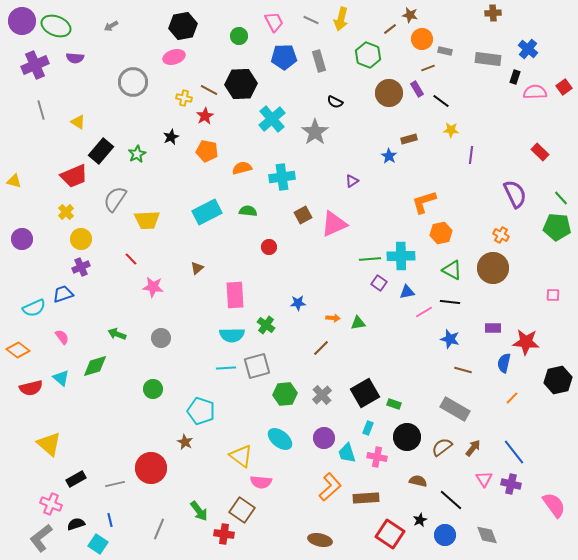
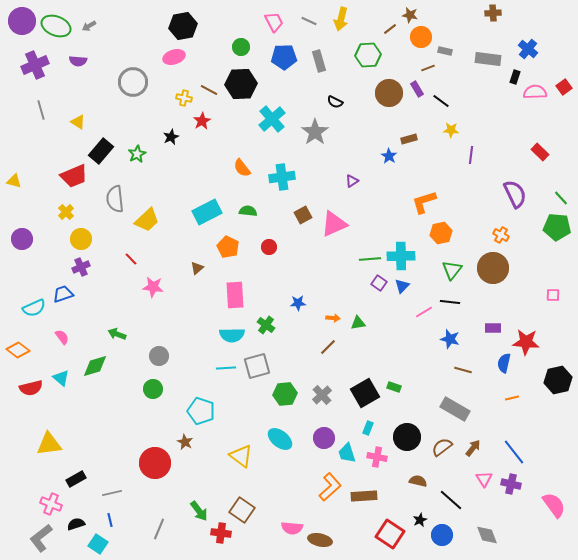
gray line at (311, 20): moved 2 px left, 1 px down
gray arrow at (111, 26): moved 22 px left
green circle at (239, 36): moved 2 px right, 11 px down
orange circle at (422, 39): moved 1 px left, 2 px up
green hexagon at (368, 55): rotated 25 degrees counterclockwise
purple semicircle at (75, 58): moved 3 px right, 3 px down
red star at (205, 116): moved 3 px left, 5 px down
orange pentagon at (207, 151): moved 21 px right, 96 px down; rotated 15 degrees clockwise
orange semicircle at (242, 168): rotated 114 degrees counterclockwise
gray semicircle at (115, 199): rotated 40 degrees counterclockwise
yellow trapezoid at (147, 220): rotated 40 degrees counterclockwise
green triangle at (452, 270): rotated 40 degrees clockwise
blue triangle at (407, 292): moved 5 px left, 6 px up; rotated 35 degrees counterclockwise
gray circle at (161, 338): moved 2 px left, 18 px down
brown line at (321, 348): moved 7 px right, 1 px up
orange line at (512, 398): rotated 32 degrees clockwise
green rectangle at (394, 404): moved 17 px up
yellow triangle at (49, 444): rotated 48 degrees counterclockwise
red circle at (151, 468): moved 4 px right, 5 px up
pink semicircle at (261, 482): moved 31 px right, 46 px down
gray line at (115, 484): moved 3 px left, 9 px down
brown rectangle at (366, 498): moved 2 px left, 2 px up
red cross at (224, 534): moved 3 px left, 1 px up
blue circle at (445, 535): moved 3 px left
